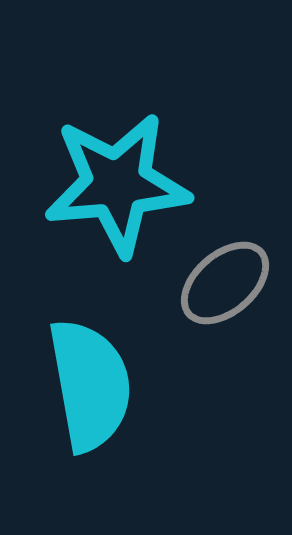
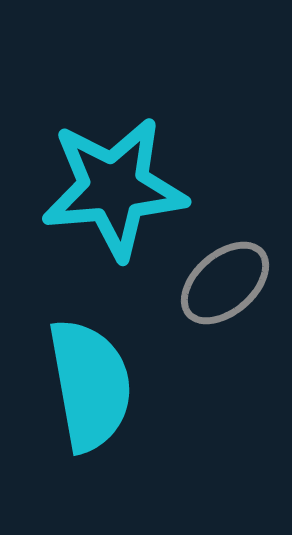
cyan star: moved 3 px left, 4 px down
